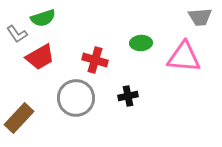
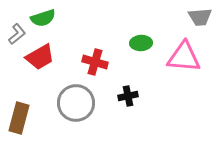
gray L-shape: rotated 95 degrees counterclockwise
red cross: moved 2 px down
gray circle: moved 5 px down
brown rectangle: rotated 28 degrees counterclockwise
